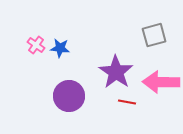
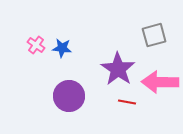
blue star: moved 2 px right
purple star: moved 2 px right, 3 px up
pink arrow: moved 1 px left
